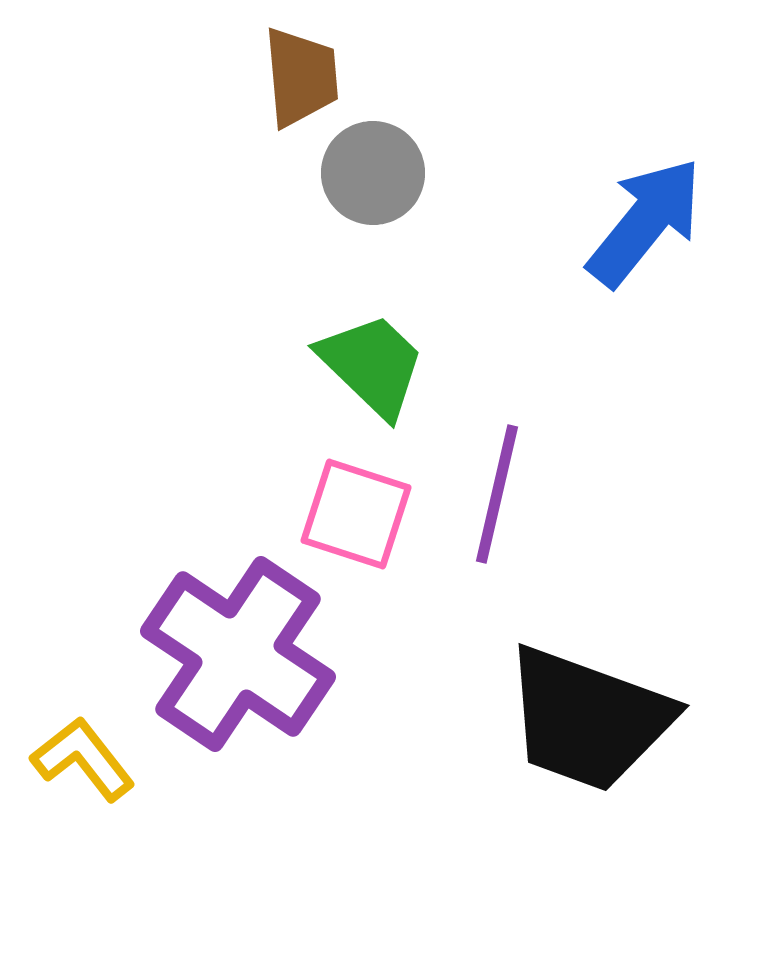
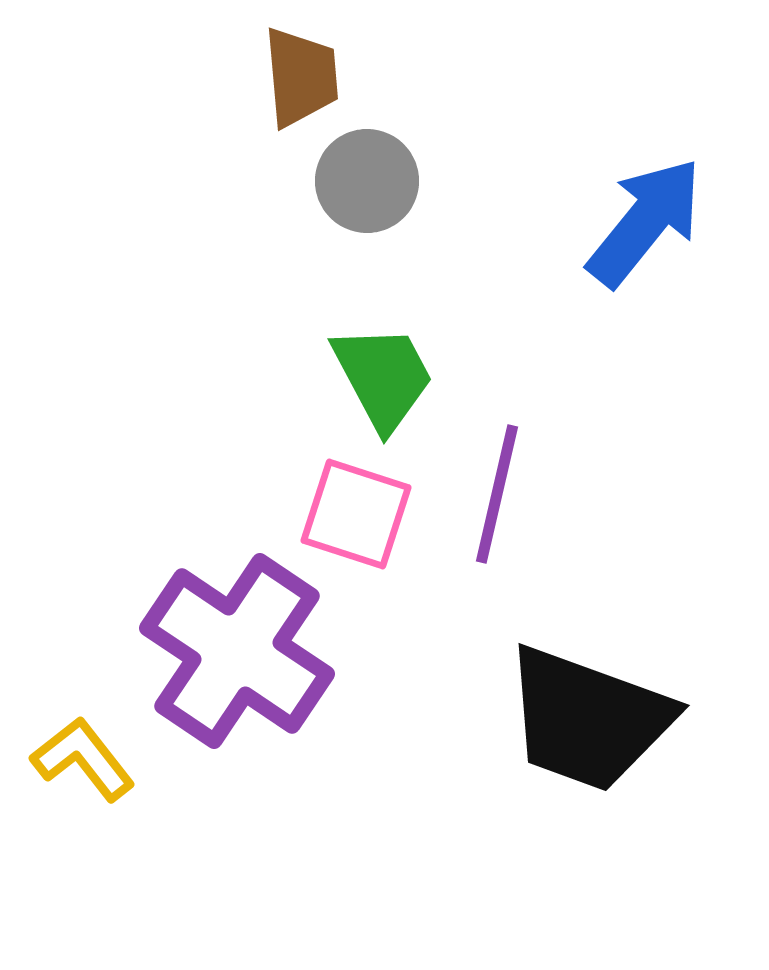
gray circle: moved 6 px left, 8 px down
green trapezoid: moved 11 px right, 12 px down; rotated 18 degrees clockwise
purple cross: moved 1 px left, 3 px up
